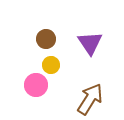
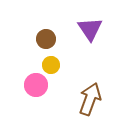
purple triangle: moved 14 px up
brown arrow: rotated 12 degrees counterclockwise
